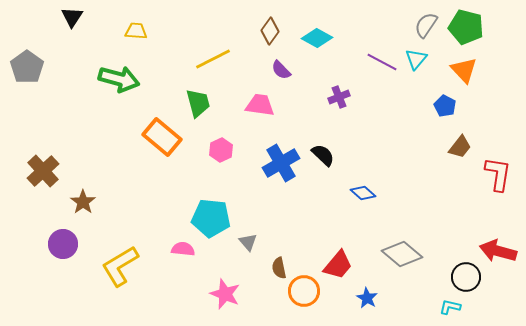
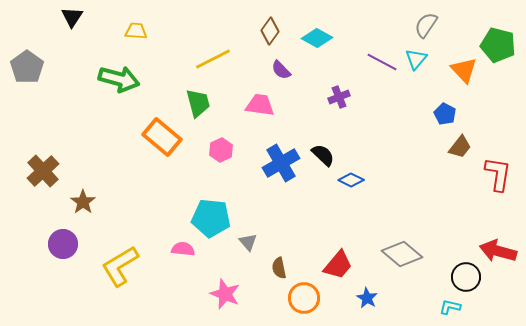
green pentagon: moved 32 px right, 18 px down
blue pentagon: moved 8 px down
blue diamond: moved 12 px left, 13 px up; rotated 15 degrees counterclockwise
orange circle: moved 7 px down
